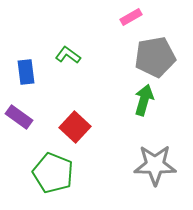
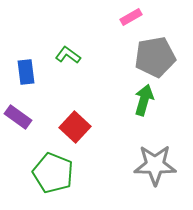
purple rectangle: moved 1 px left
